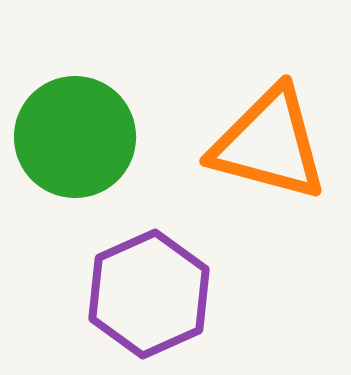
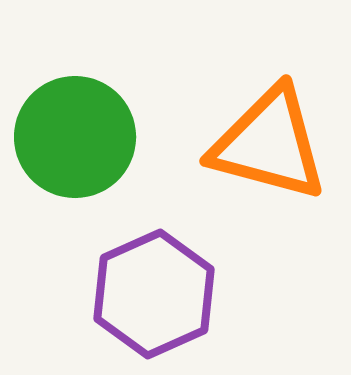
purple hexagon: moved 5 px right
